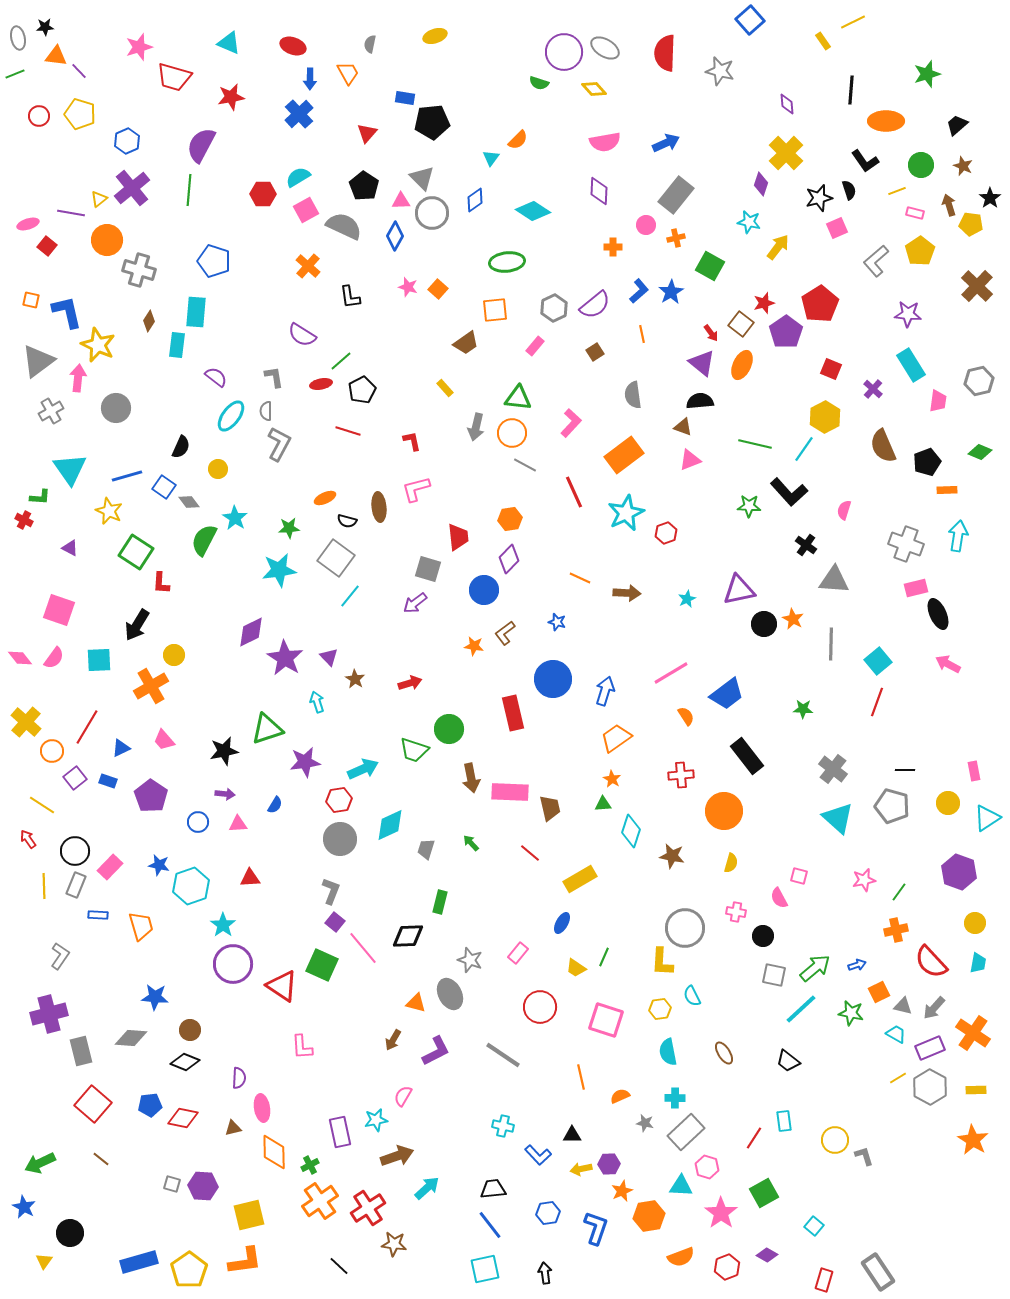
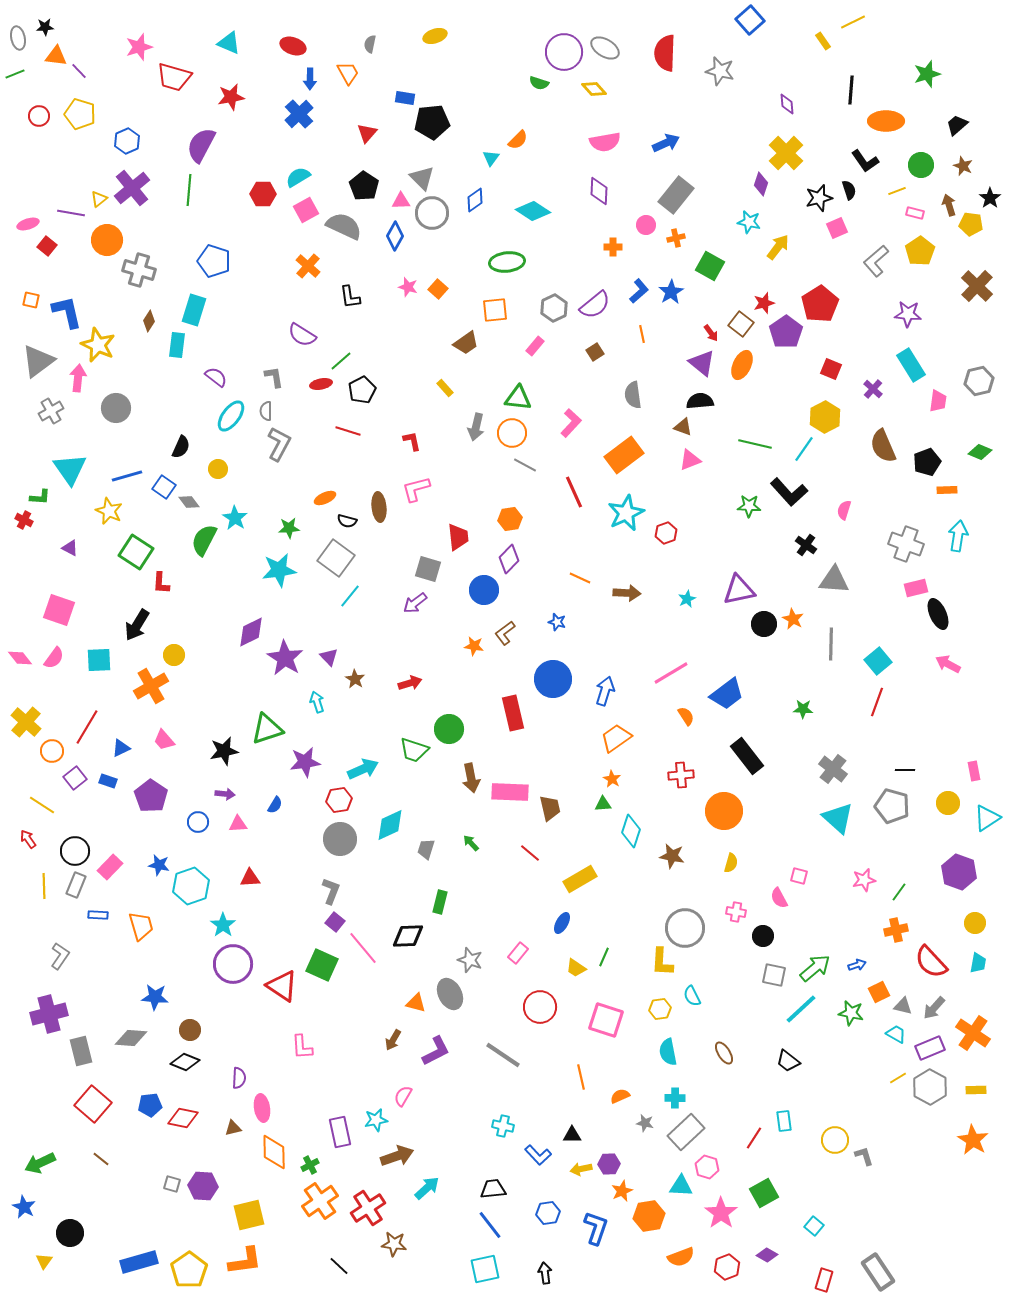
cyan rectangle at (196, 312): moved 2 px left, 2 px up; rotated 12 degrees clockwise
